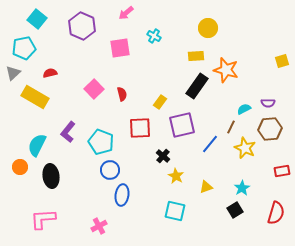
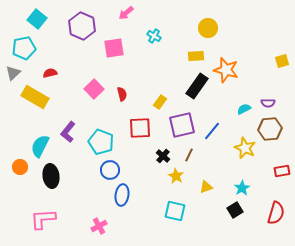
pink square at (120, 48): moved 6 px left
brown line at (231, 127): moved 42 px left, 28 px down
blue line at (210, 144): moved 2 px right, 13 px up
cyan semicircle at (37, 145): moved 3 px right, 1 px down
